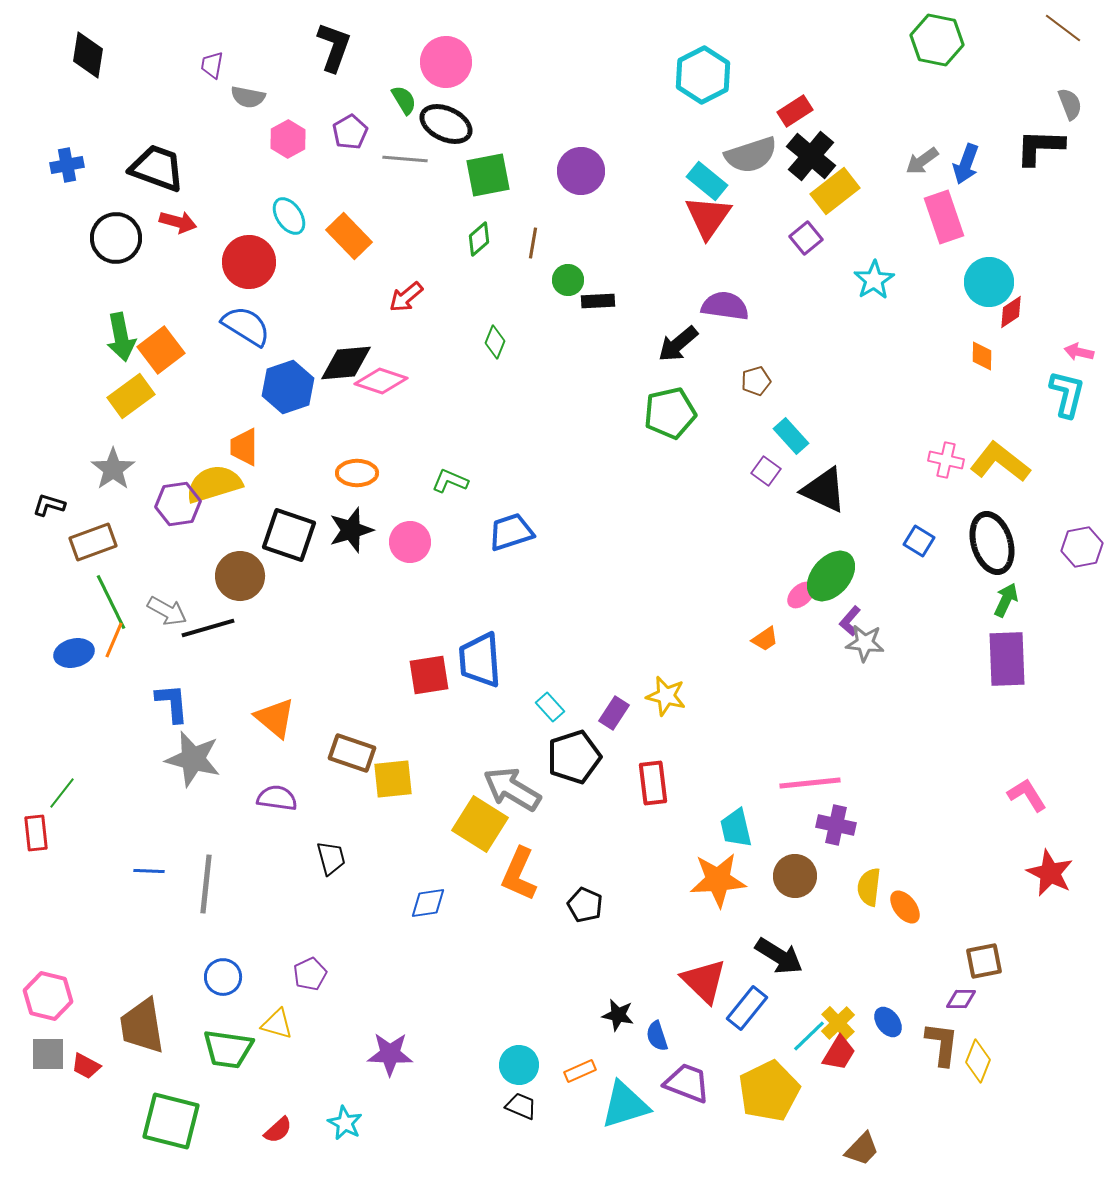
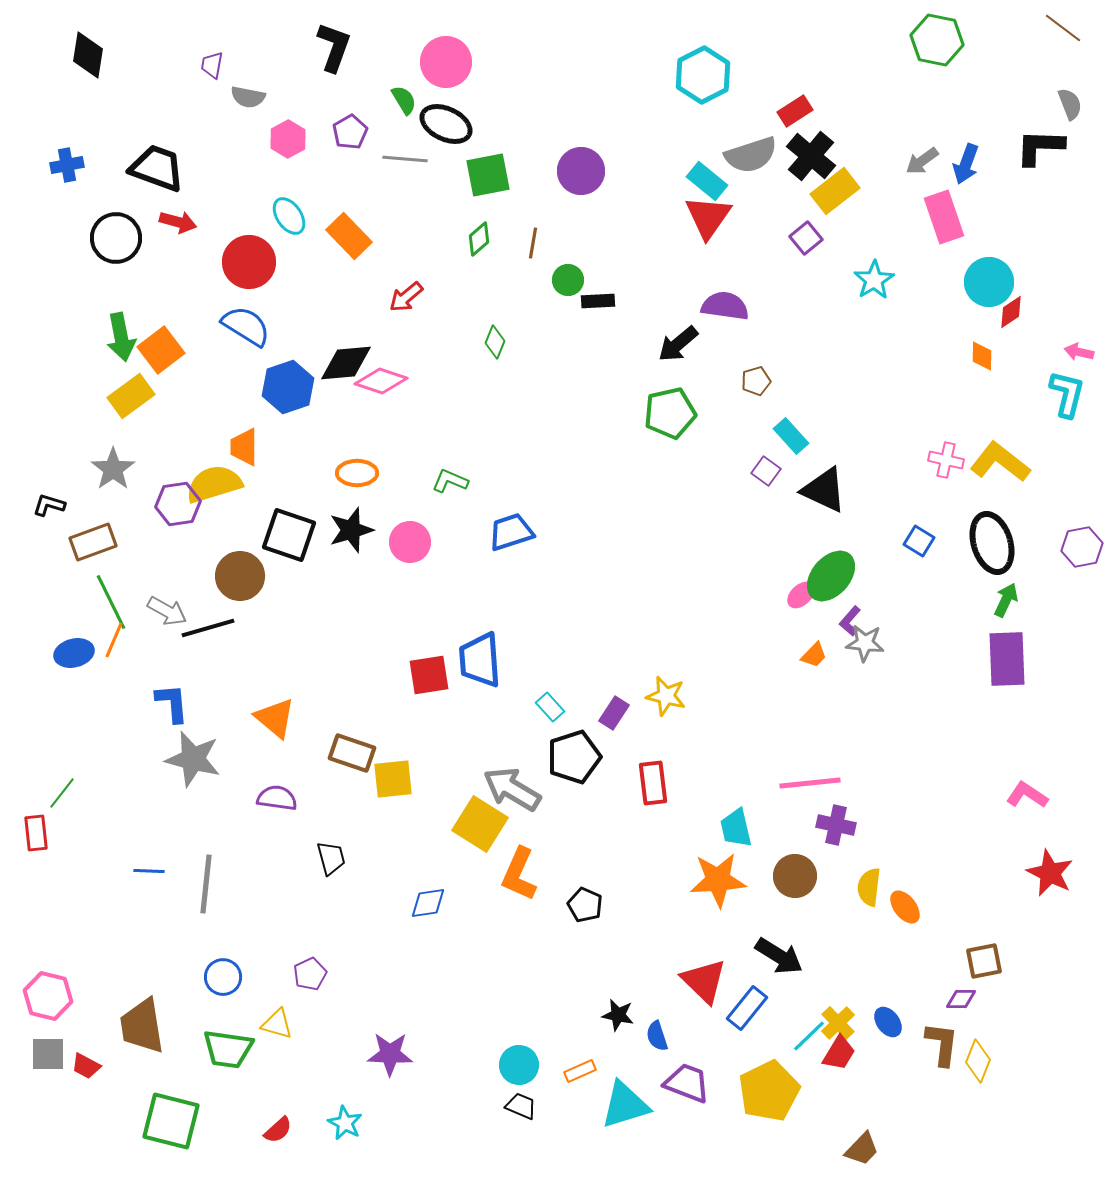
orange trapezoid at (765, 639): moved 49 px right, 16 px down; rotated 12 degrees counterclockwise
pink L-shape at (1027, 795): rotated 24 degrees counterclockwise
